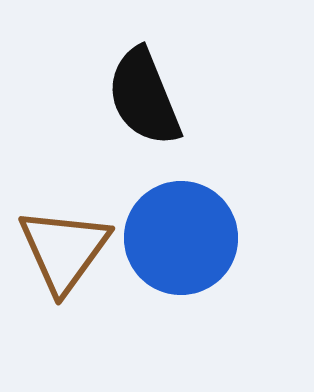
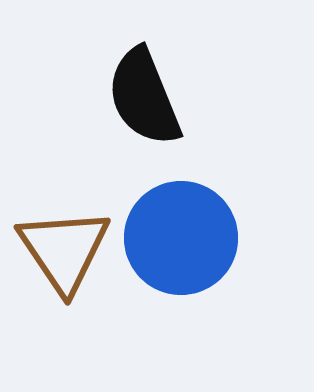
brown triangle: rotated 10 degrees counterclockwise
